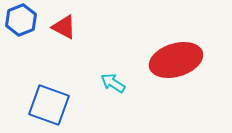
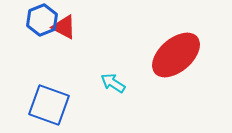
blue hexagon: moved 21 px right
red ellipse: moved 5 px up; rotated 24 degrees counterclockwise
